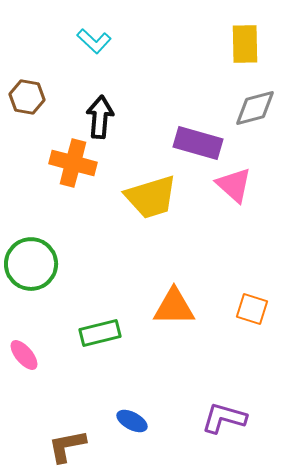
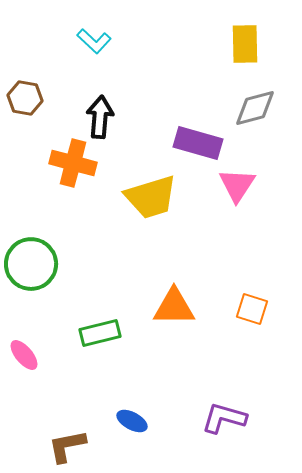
brown hexagon: moved 2 px left, 1 px down
pink triangle: moved 3 px right; rotated 21 degrees clockwise
